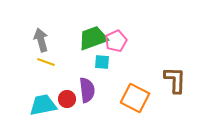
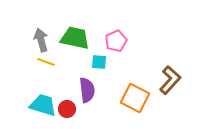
green trapezoid: moved 18 px left; rotated 32 degrees clockwise
cyan square: moved 3 px left
brown L-shape: moved 5 px left; rotated 40 degrees clockwise
red circle: moved 10 px down
cyan trapezoid: rotated 28 degrees clockwise
